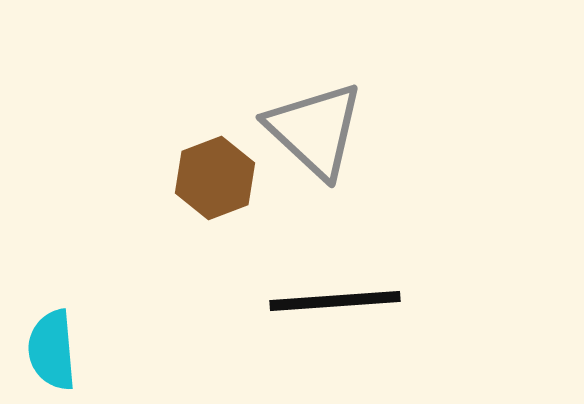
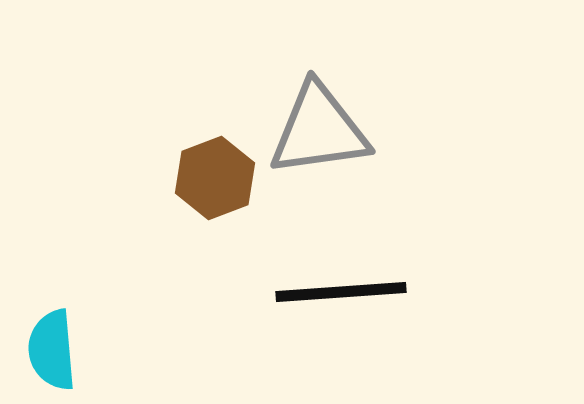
gray triangle: moved 4 px right; rotated 51 degrees counterclockwise
black line: moved 6 px right, 9 px up
